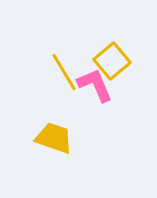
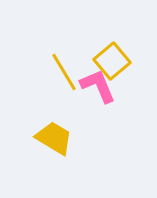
pink L-shape: moved 3 px right, 1 px down
yellow trapezoid: rotated 12 degrees clockwise
